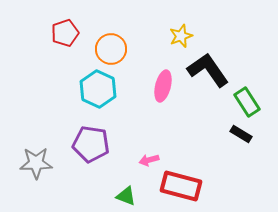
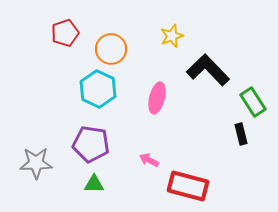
yellow star: moved 9 px left
black L-shape: rotated 9 degrees counterclockwise
pink ellipse: moved 6 px left, 12 px down
green rectangle: moved 6 px right
black rectangle: rotated 45 degrees clockwise
pink arrow: rotated 42 degrees clockwise
red rectangle: moved 7 px right
green triangle: moved 32 px left, 12 px up; rotated 20 degrees counterclockwise
